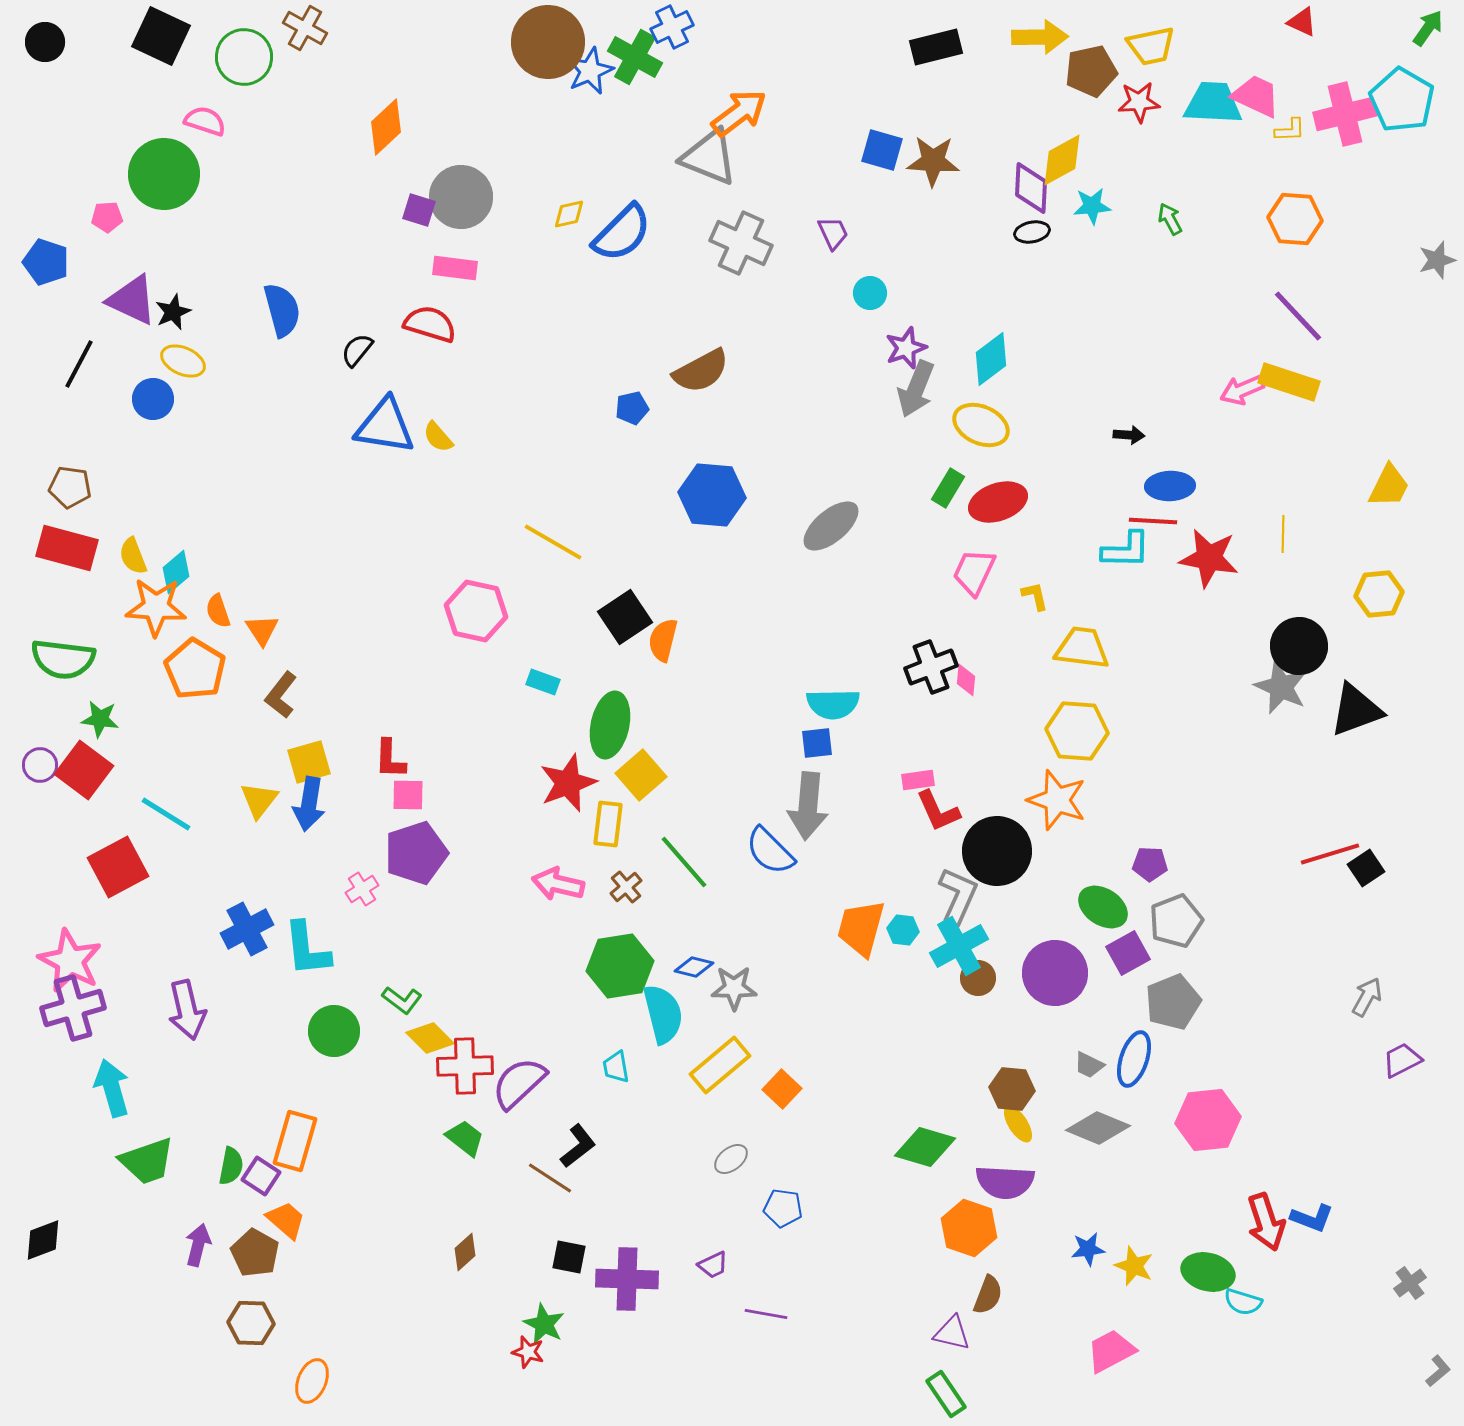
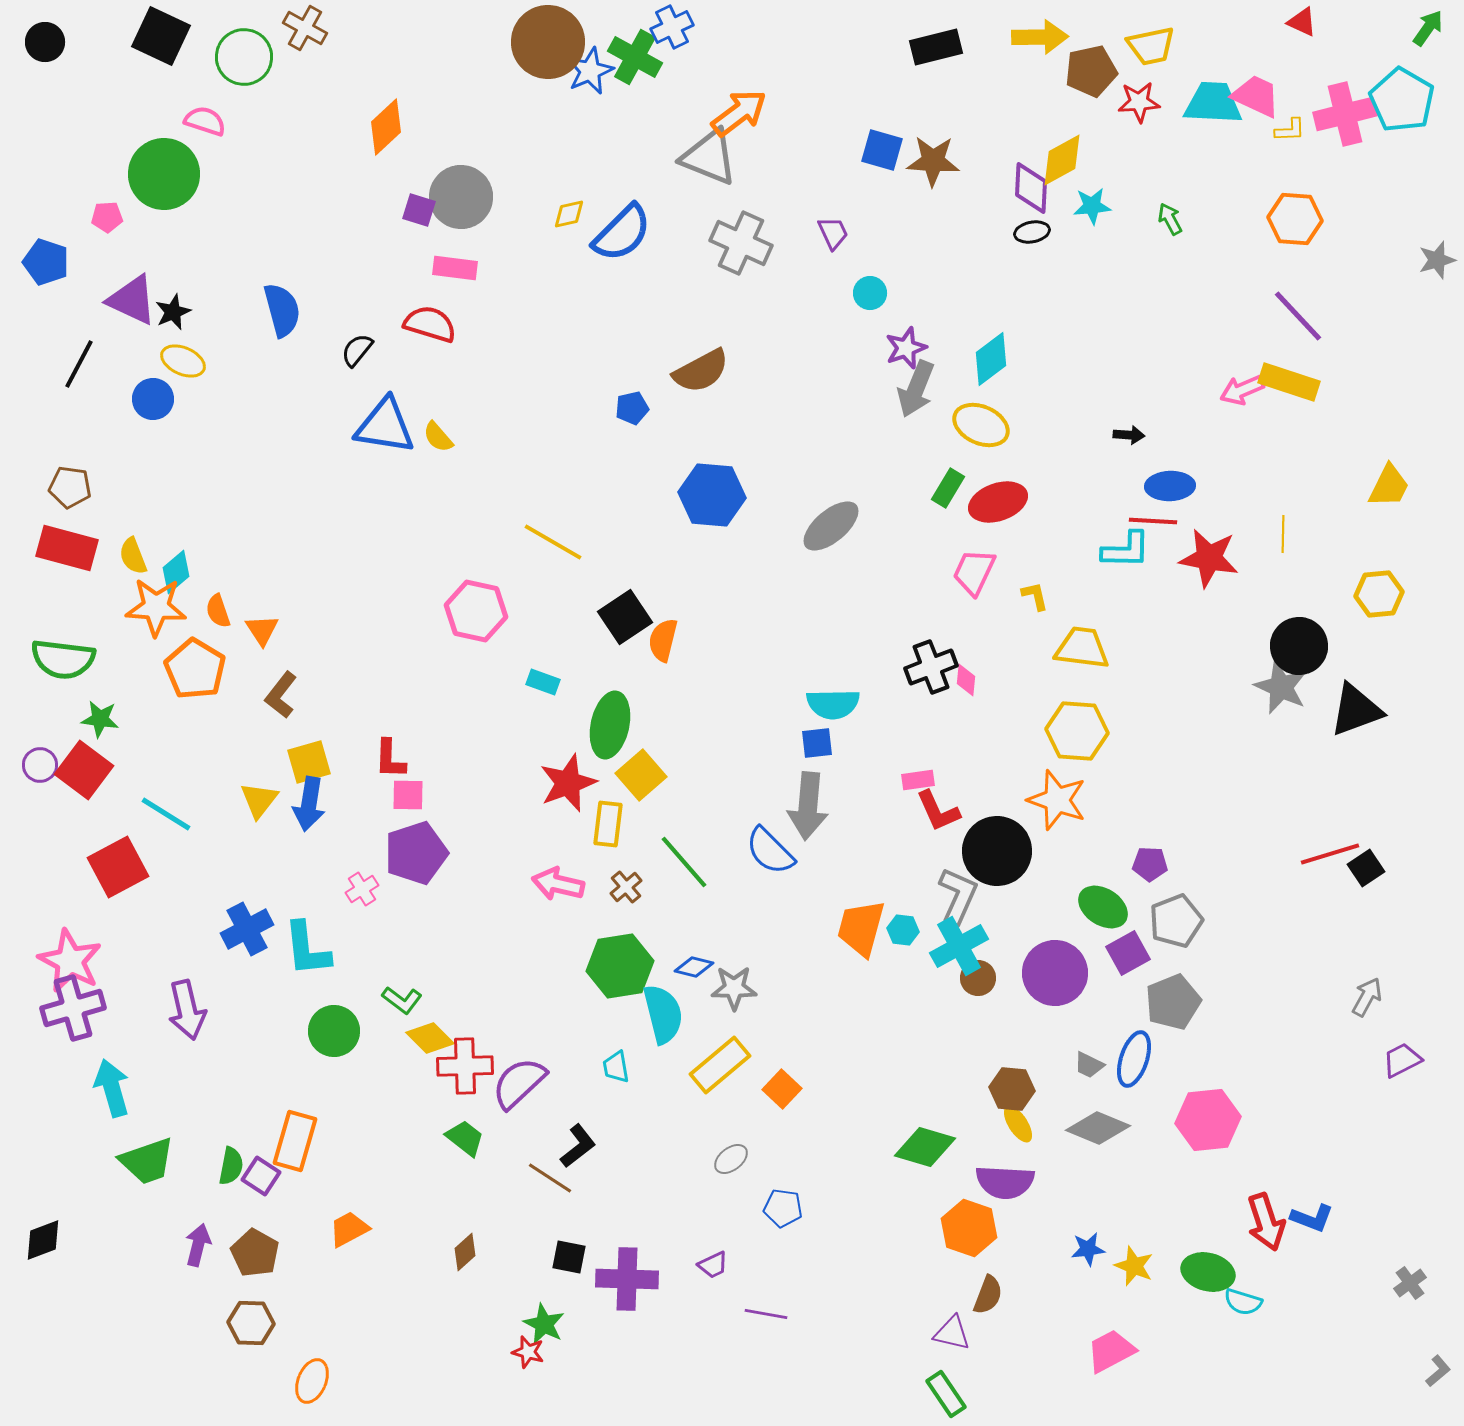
orange trapezoid at (286, 1220): moved 63 px right, 9 px down; rotated 69 degrees counterclockwise
